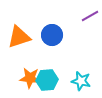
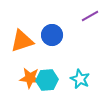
orange triangle: moved 3 px right, 4 px down
cyan star: moved 1 px left, 2 px up; rotated 12 degrees clockwise
